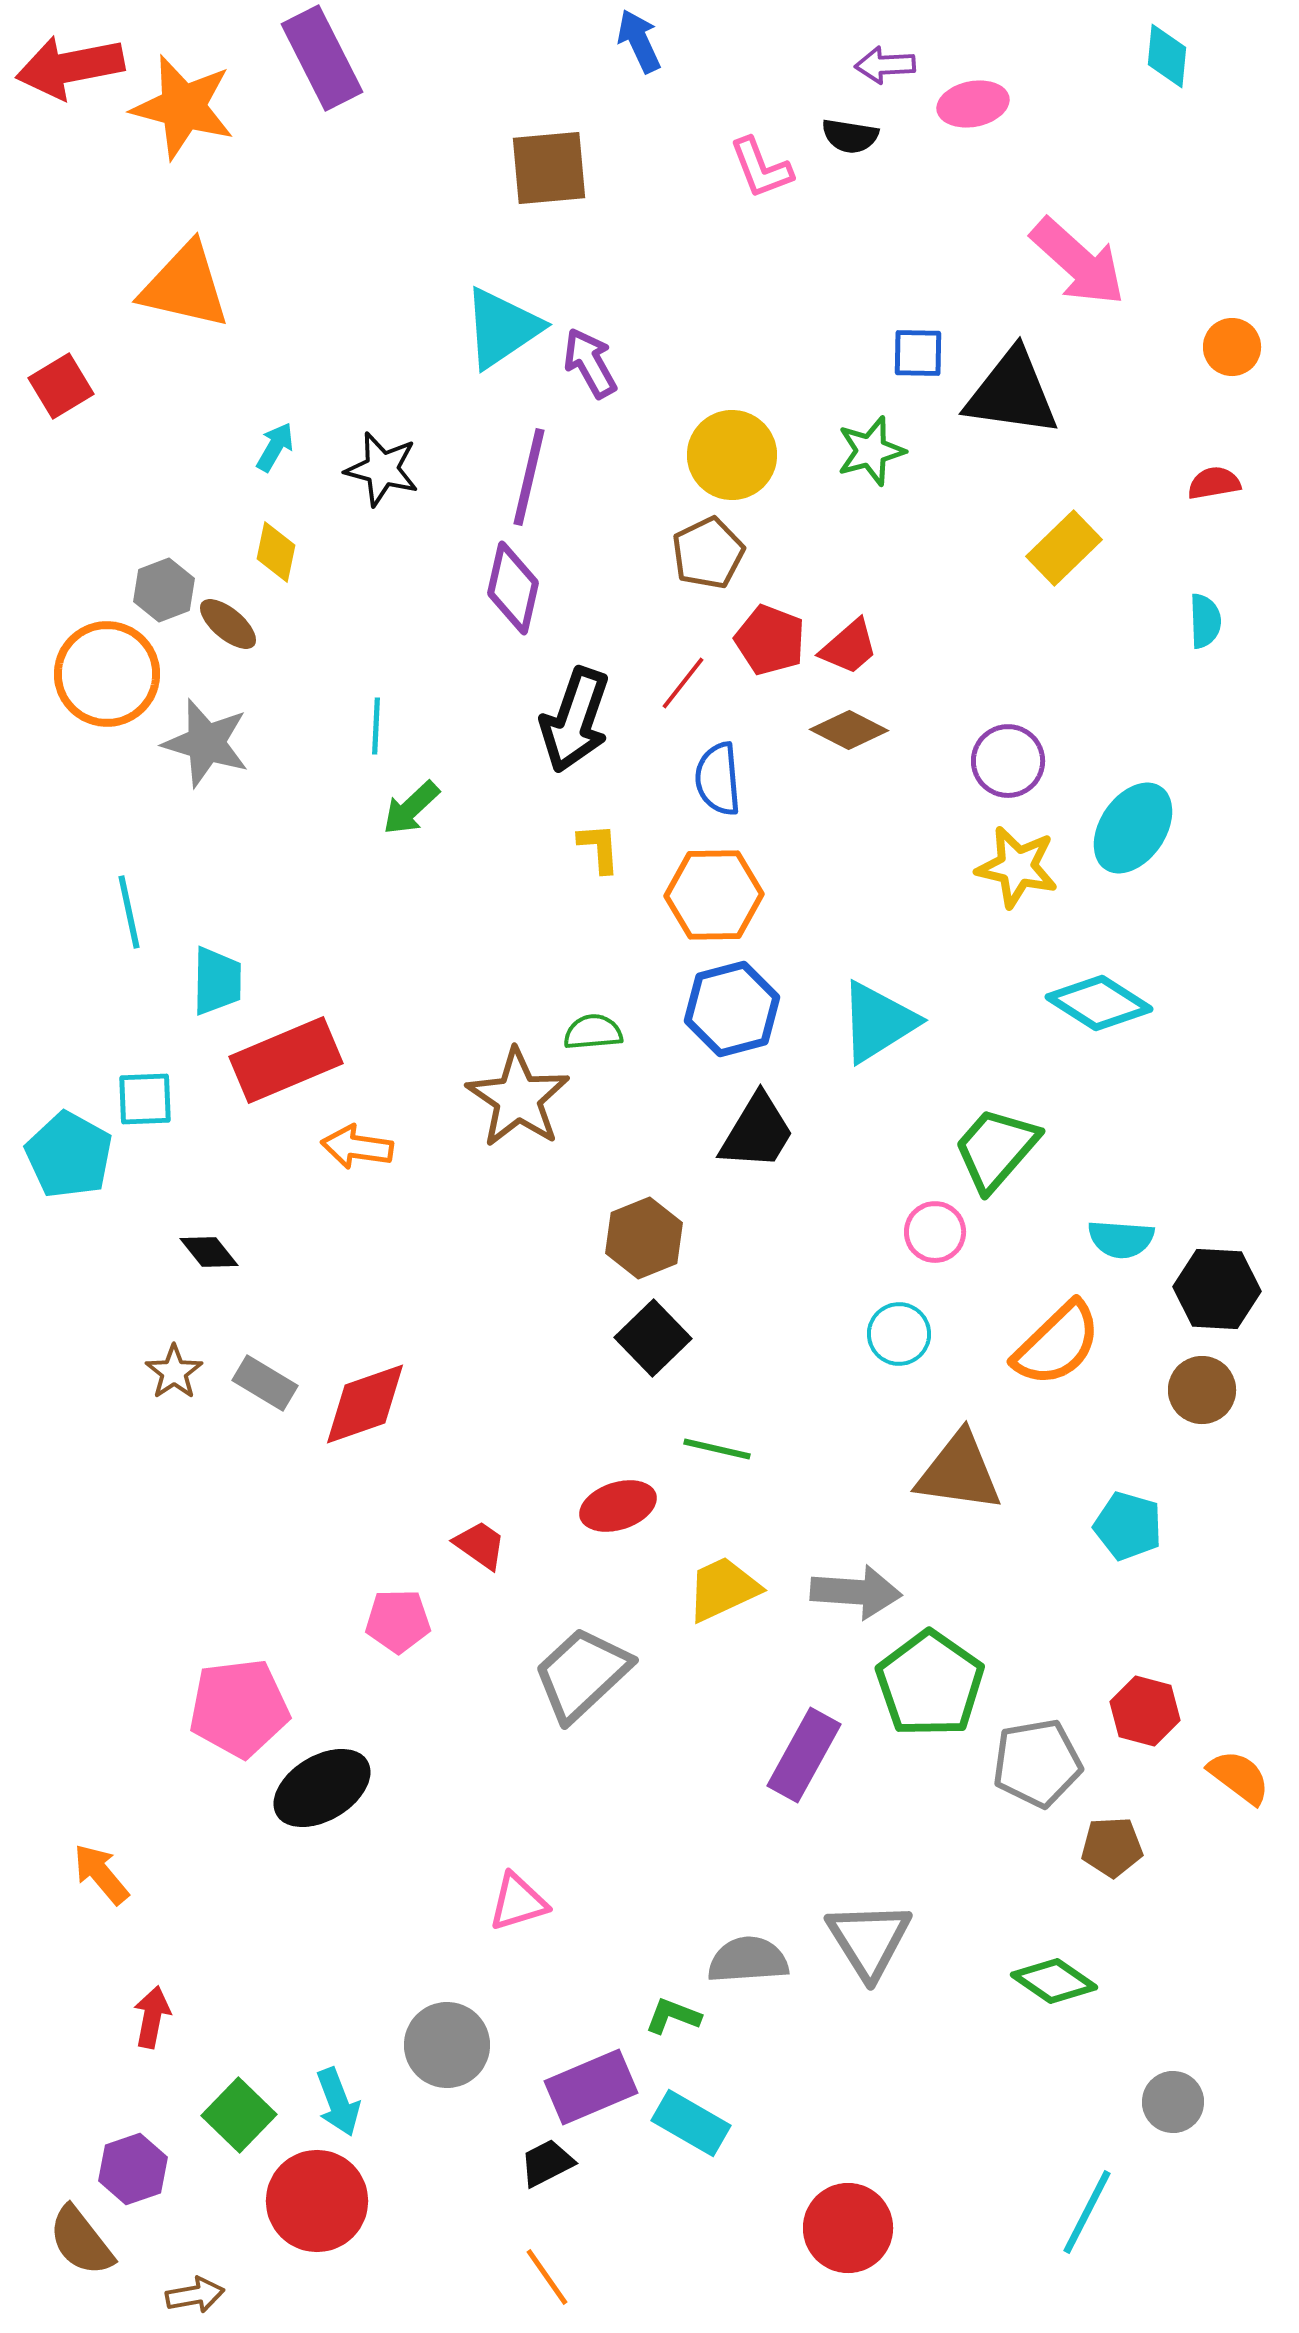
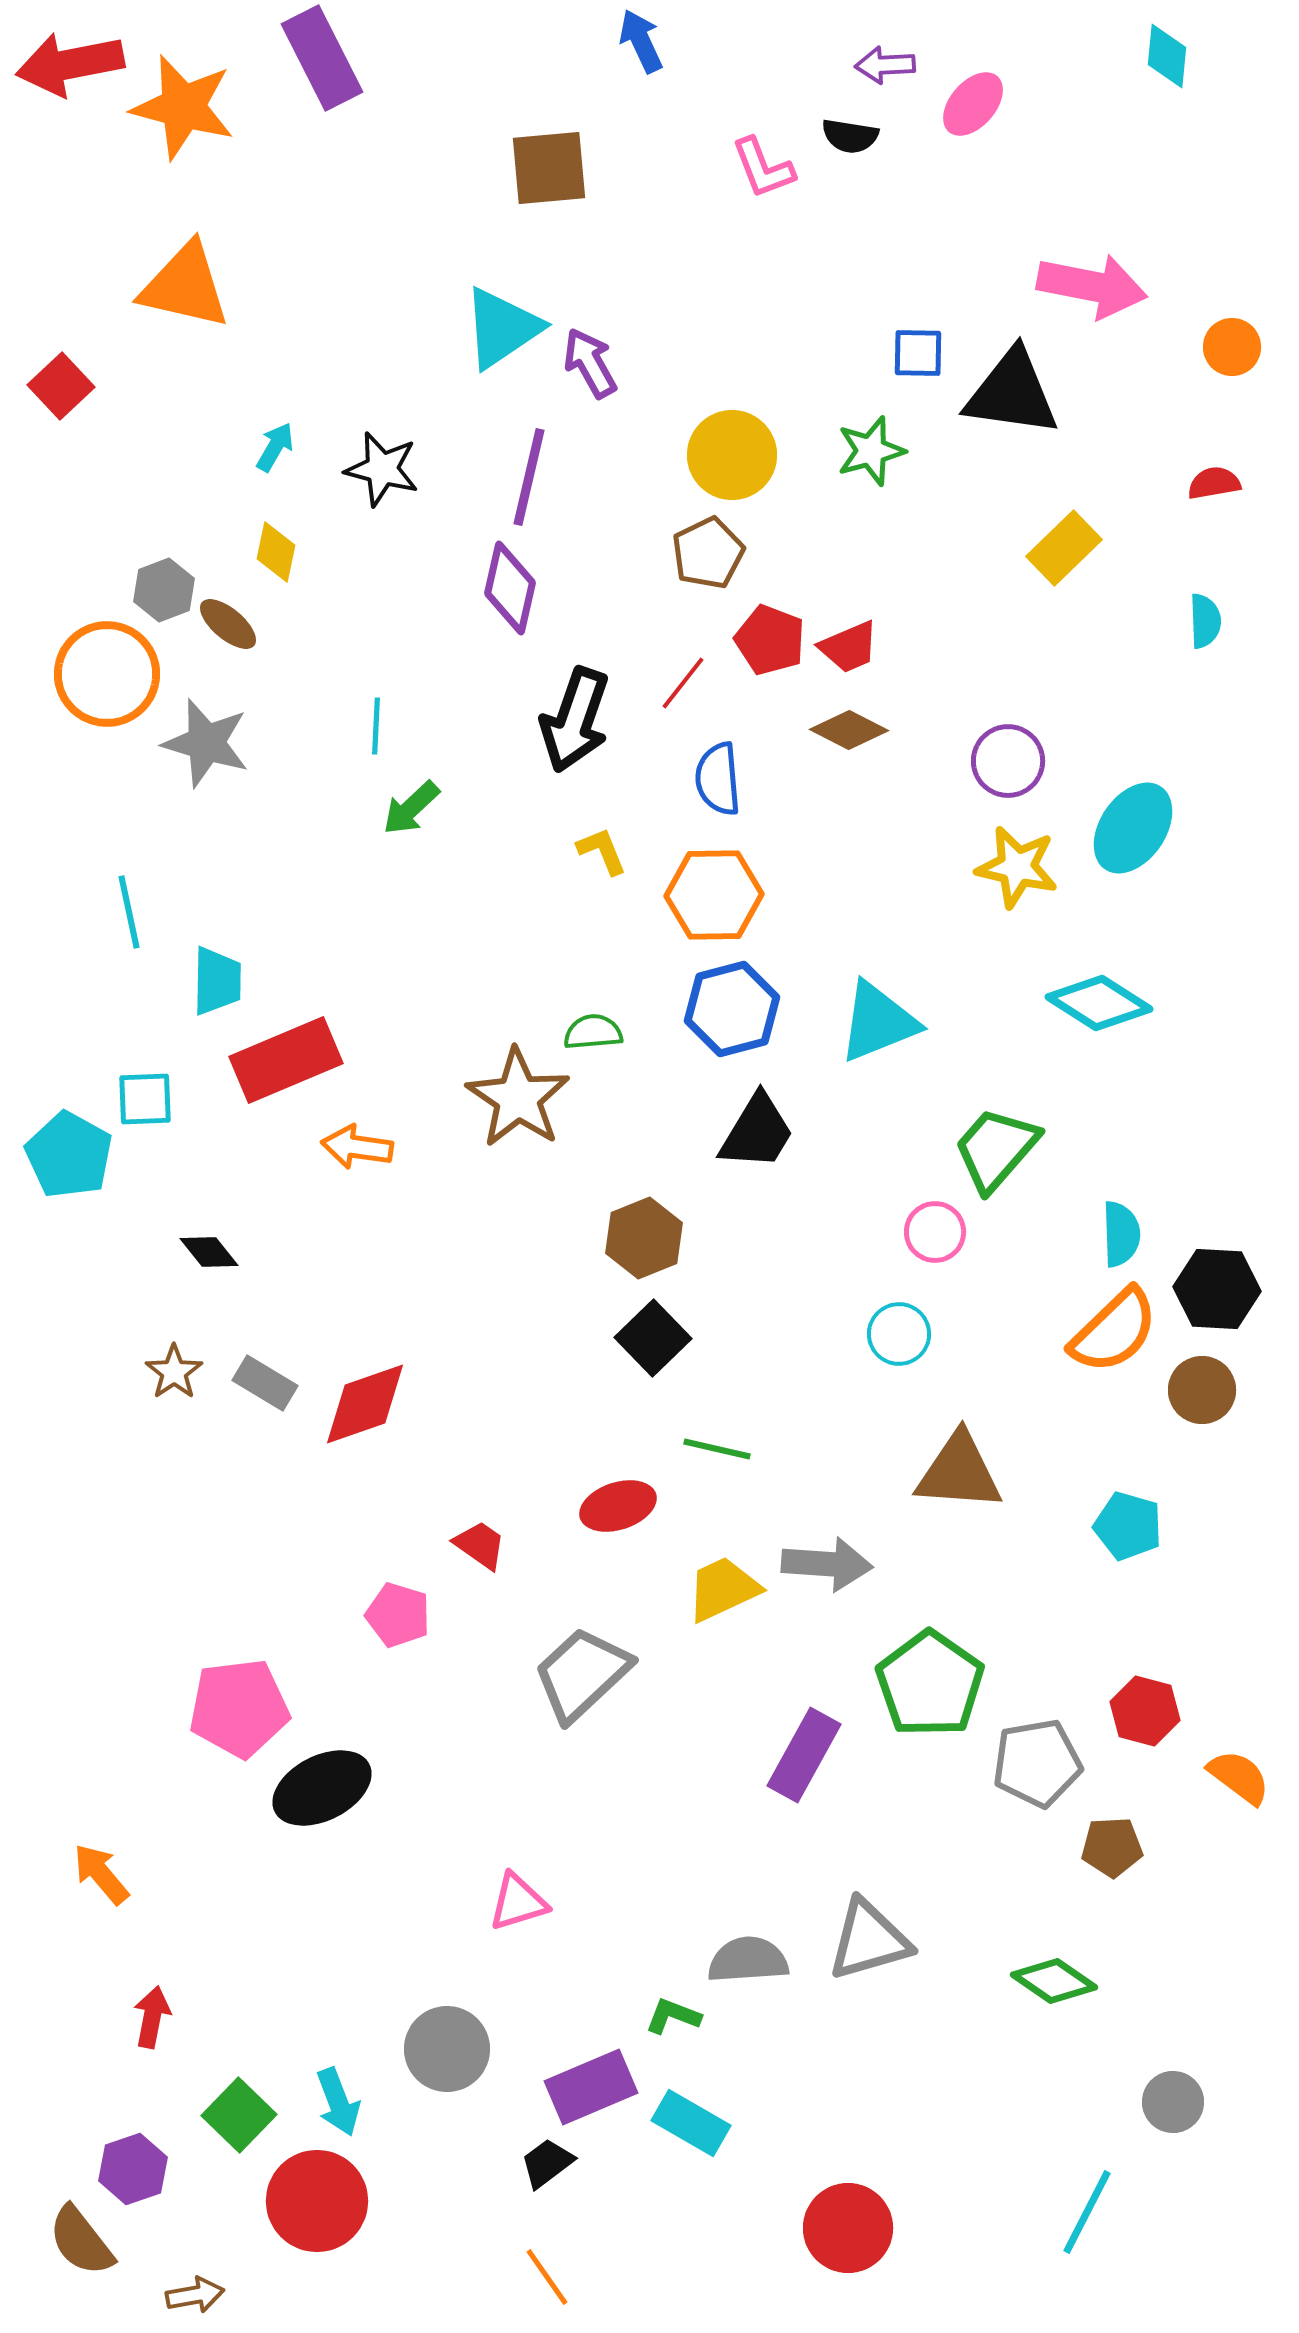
blue arrow at (639, 41): moved 2 px right
red arrow at (70, 67): moved 3 px up
pink ellipse at (973, 104): rotated 38 degrees counterclockwise
pink L-shape at (761, 168): moved 2 px right
pink arrow at (1078, 262): moved 14 px right, 24 px down; rotated 31 degrees counterclockwise
red square at (61, 386): rotated 12 degrees counterclockwise
purple diamond at (513, 588): moved 3 px left
red trapezoid at (849, 647): rotated 18 degrees clockwise
yellow L-shape at (599, 848): moved 3 px right, 3 px down; rotated 18 degrees counterclockwise
cyan triangle at (878, 1022): rotated 10 degrees clockwise
cyan semicircle at (1121, 1239): moved 5 px up; rotated 96 degrees counterclockwise
orange semicircle at (1057, 1344): moved 57 px right, 13 px up
brown triangle at (959, 1472): rotated 4 degrees counterclockwise
gray arrow at (856, 1592): moved 29 px left, 28 px up
pink pentagon at (398, 1621): moved 6 px up; rotated 18 degrees clockwise
black ellipse at (322, 1788): rotated 4 degrees clockwise
gray triangle at (869, 1940): rotated 46 degrees clockwise
gray circle at (447, 2045): moved 4 px down
black trapezoid at (547, 2163): rotated 10 degrees counterclockwise
